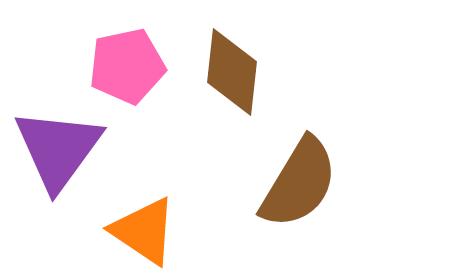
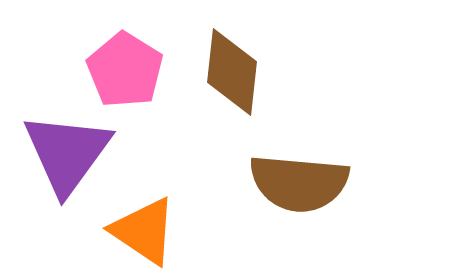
pink pentagon: moved 2 px left, 4 px down; rotated 28 degrees counterclockwise
purple triangle: moved 9 px right, 4 px down
brown semicircle: rotated 64 degrees clockwise
